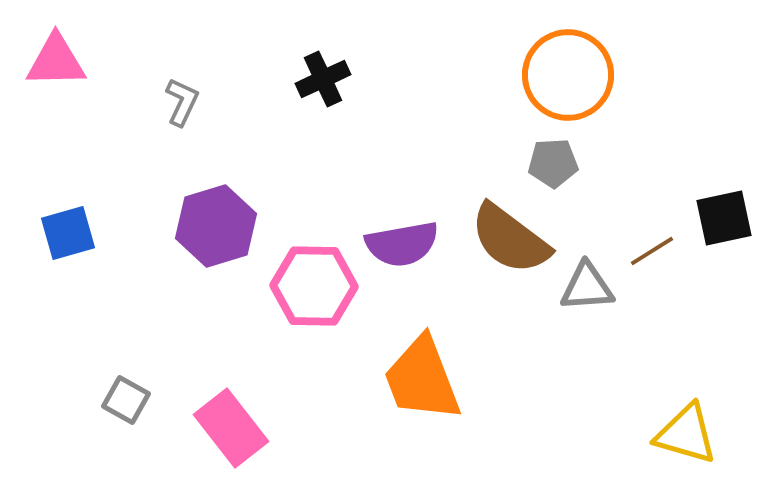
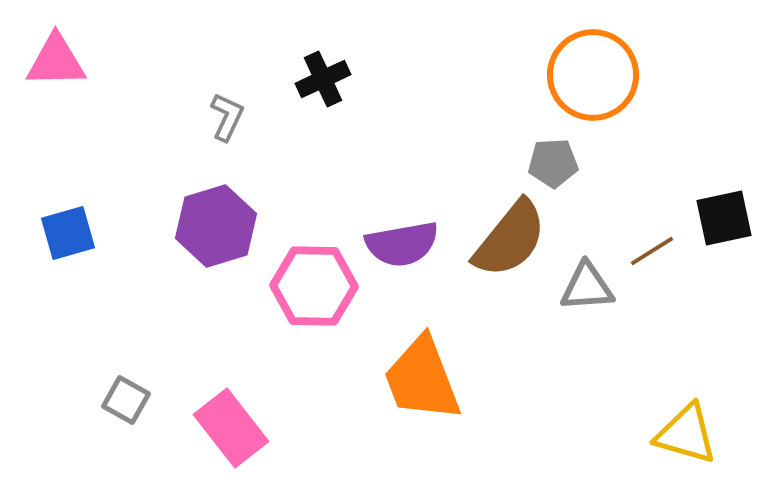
orange circle: moved 25 px right
gray L-shape: moved 45 px right, 15 px down
brown semicircle: rotated 88 degrees counterclockwise
